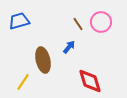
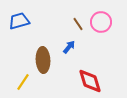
brown ellipse: rotated 10 degrees clockwise
